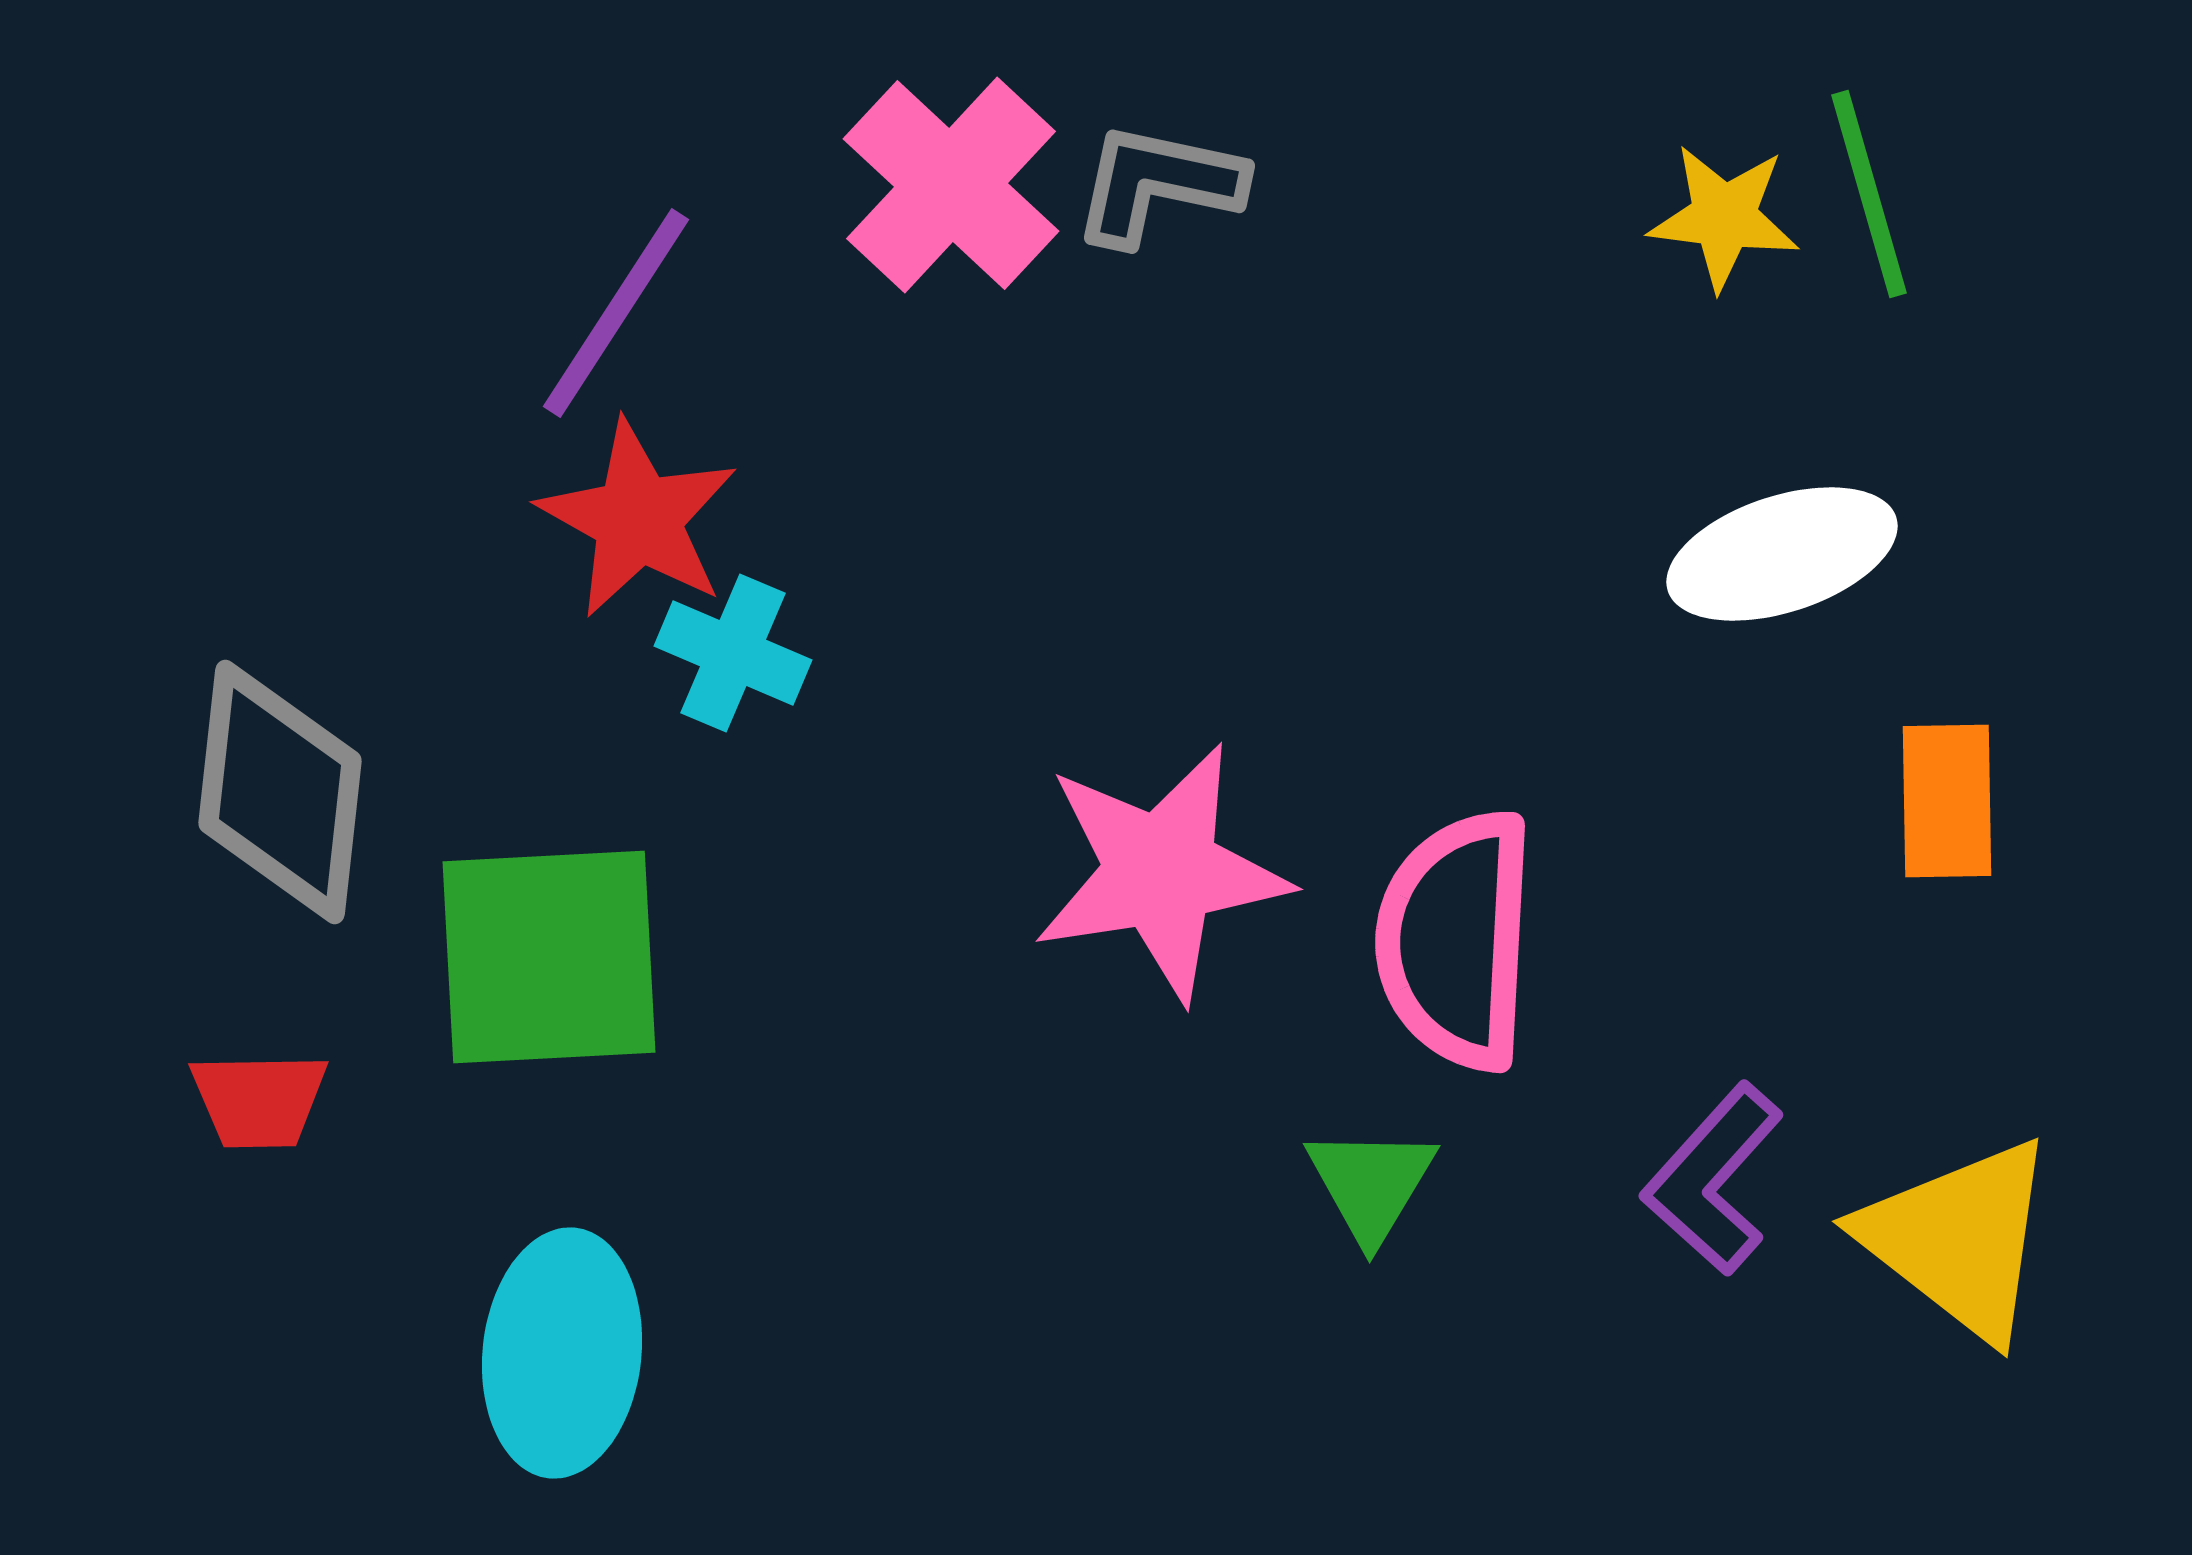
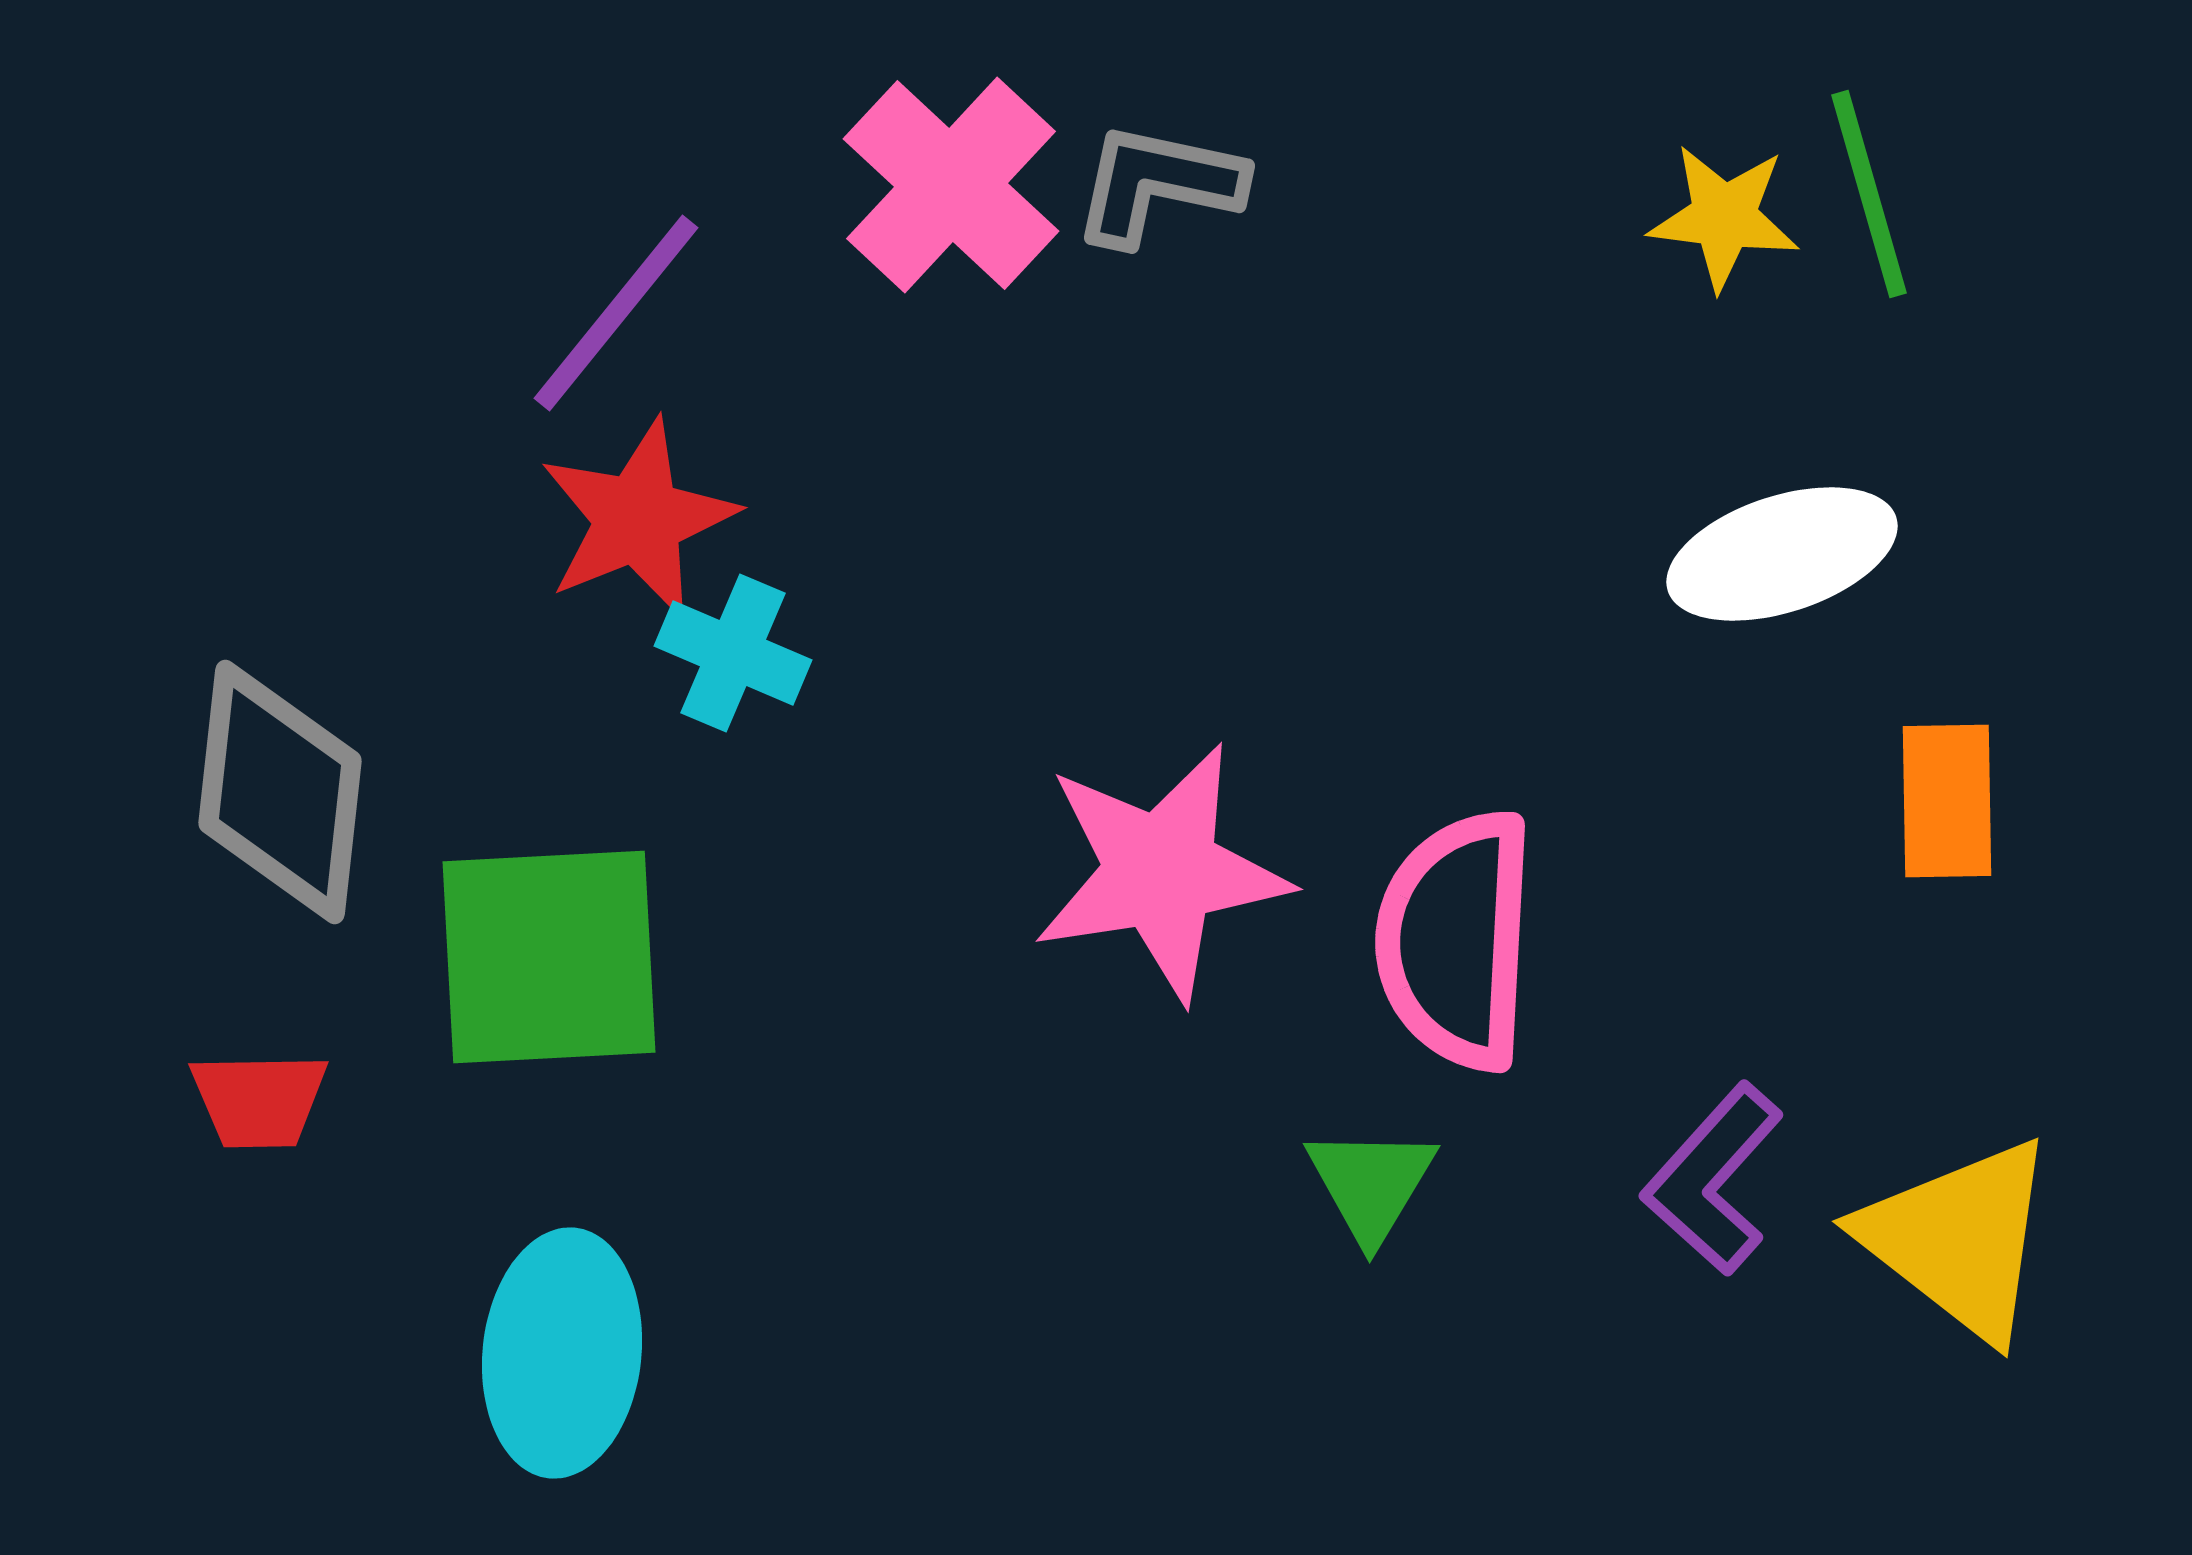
purple line: rotated 6 degrees clockwise
red star: rotated 21 degrees clockwise
